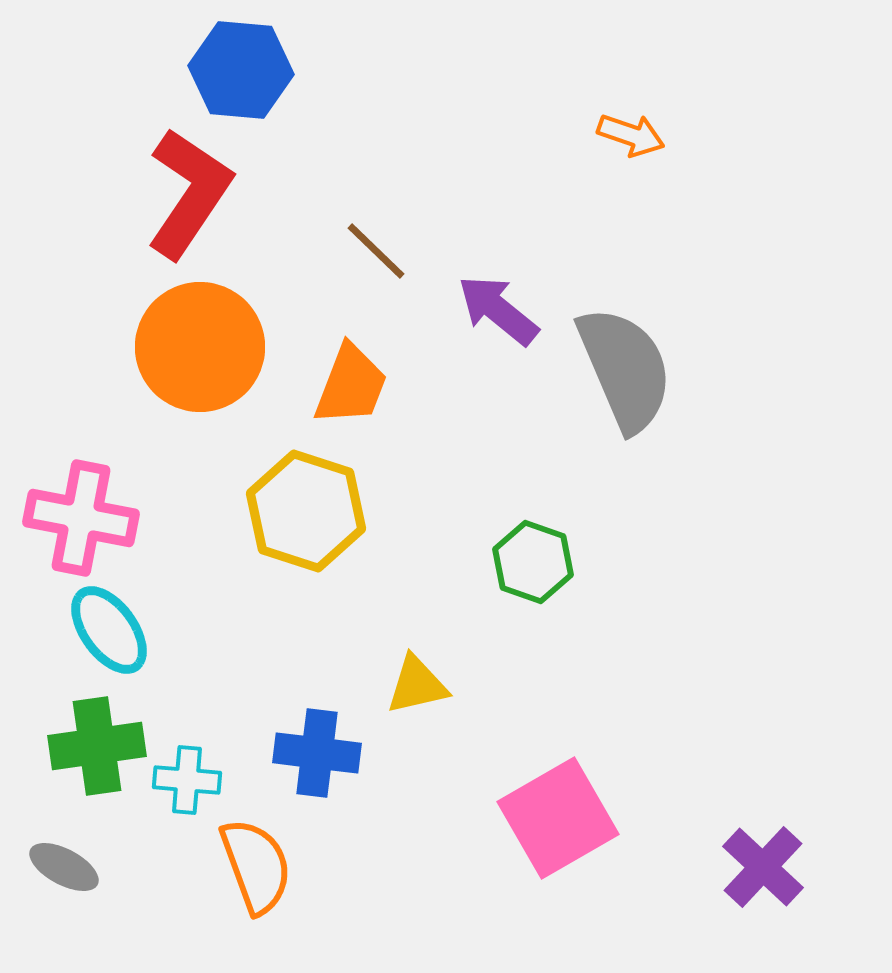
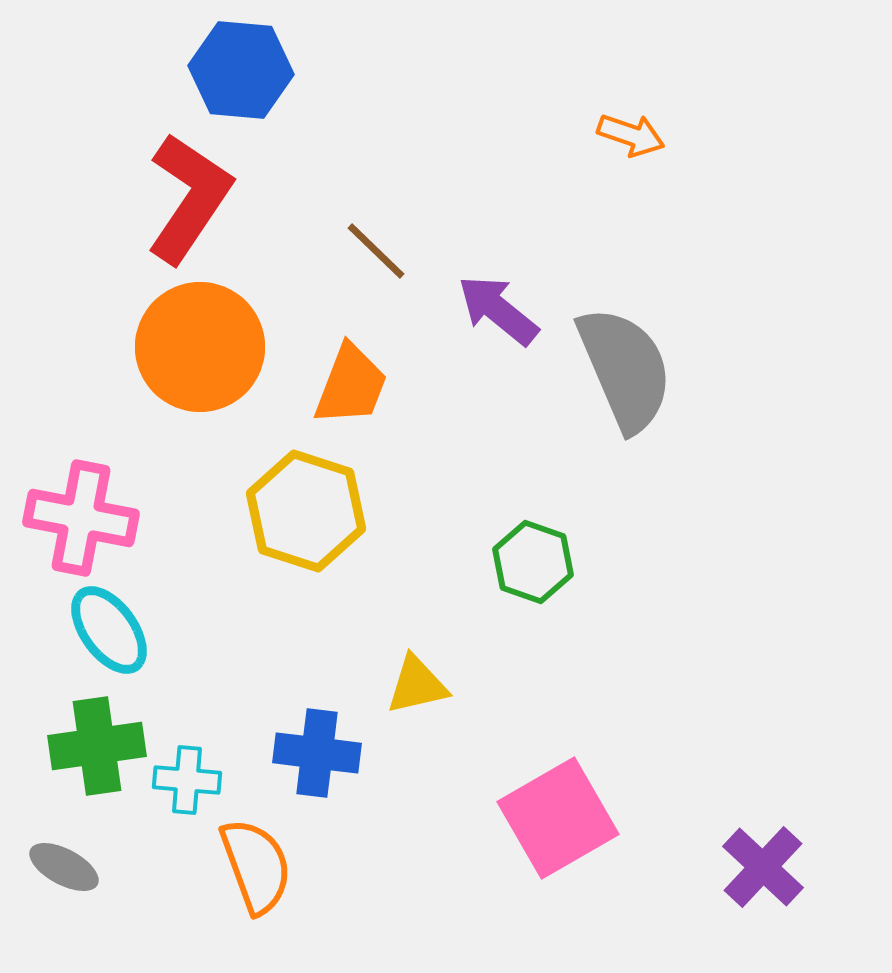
red L-shape: moved 5 px down
